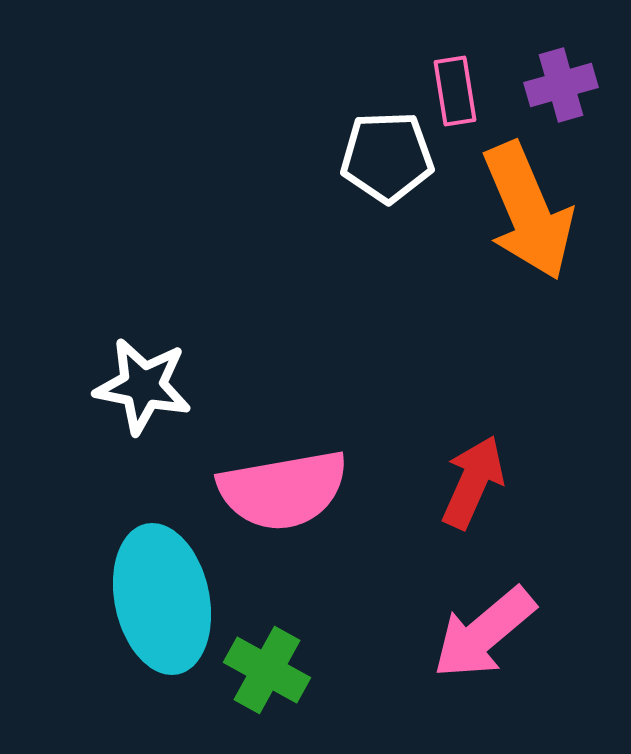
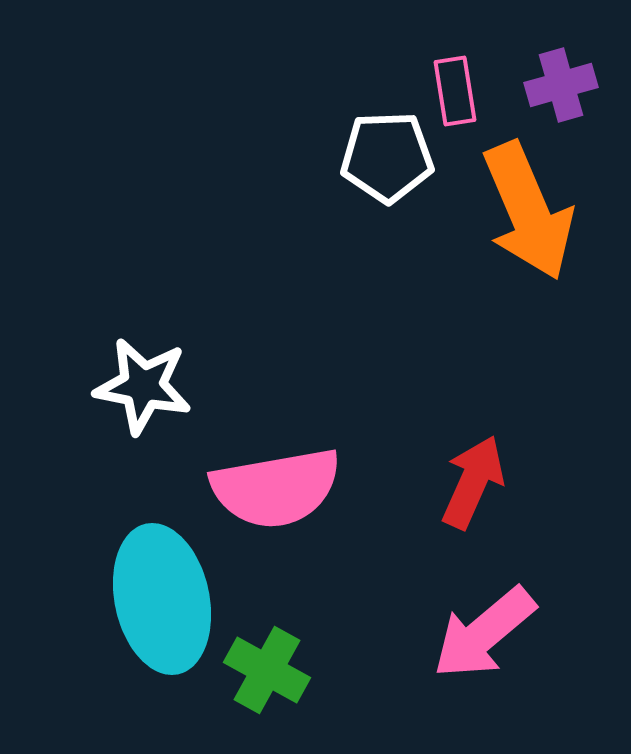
pink semicircle: moved 7 px left, 2 px up
